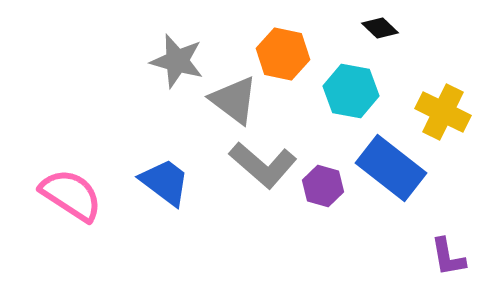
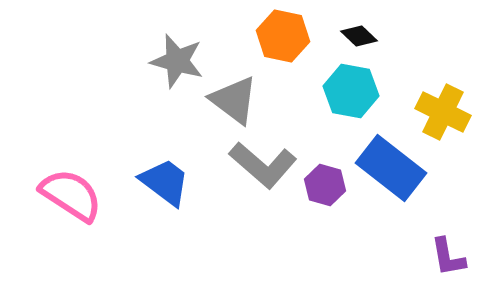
black diamond: moved 21 px left, 8 px down
orange hexagon: moved 18 px up
purple hexagon: moved 2 px right, 1 px up
